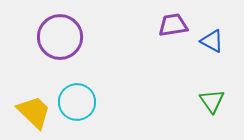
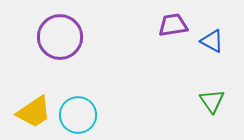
cyan circle: moved 1 px right, 13 px down
yellow trapezoid: rotated 102 degrees clockwise
